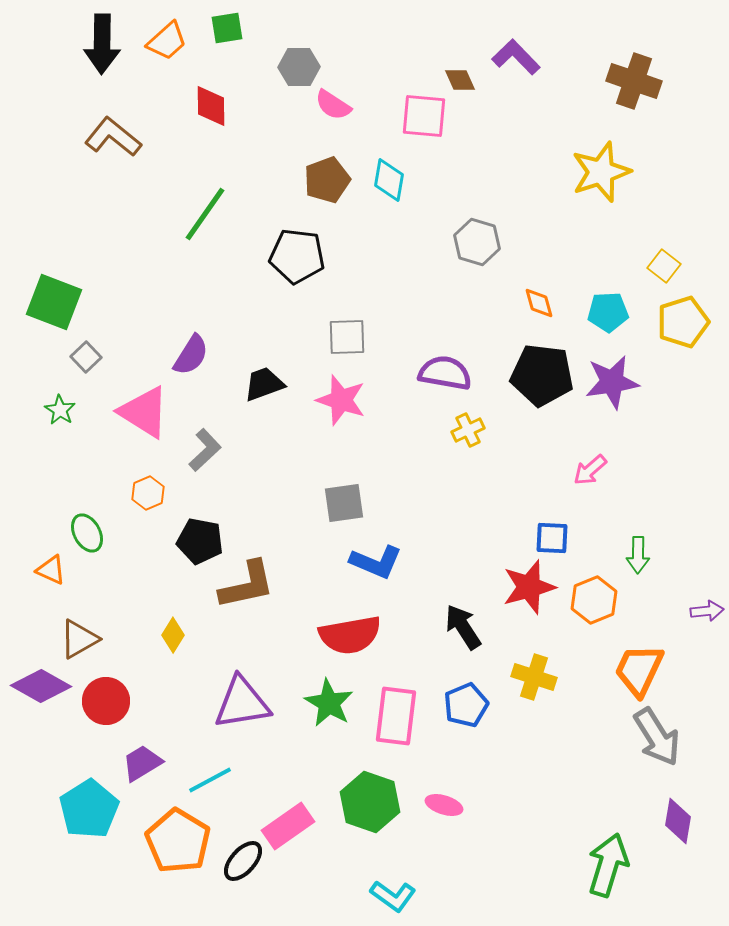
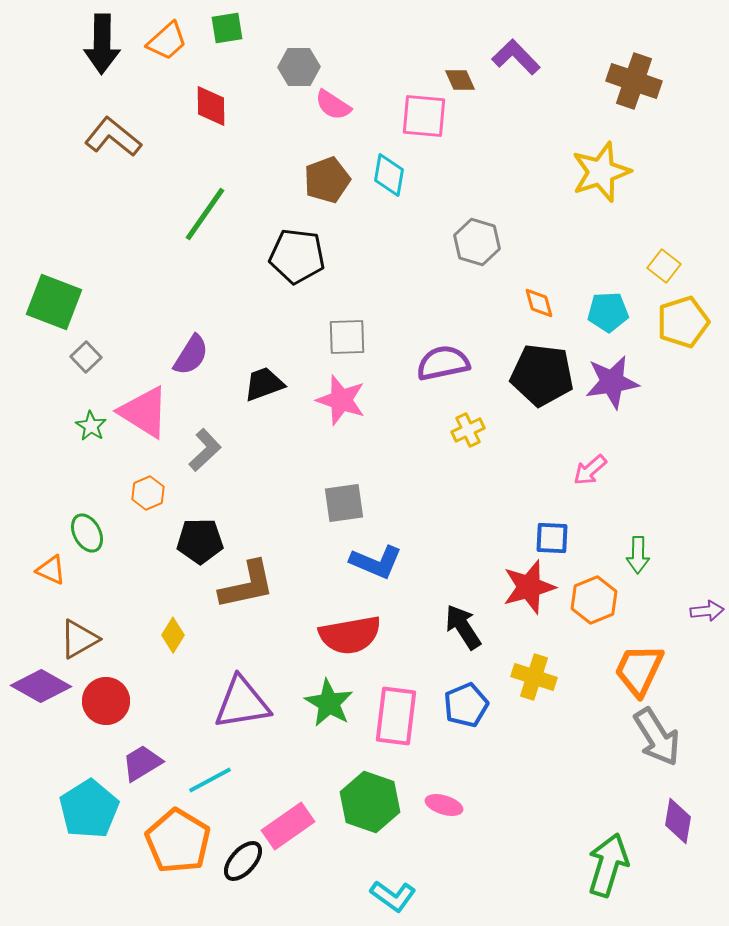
cyan diamond at (389, 180): moved 5 px up
purple semicircle at (445, 373): moved 2 px left, 10 px up; rotated 22 degrees counterclockwise
green star at (60, 410): moved 31 px right, 16 px down
black pentagon at (200, 541): rotated 12 degrees counterclockwise
